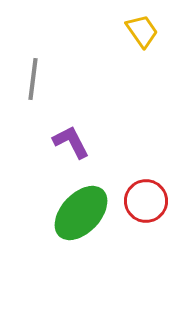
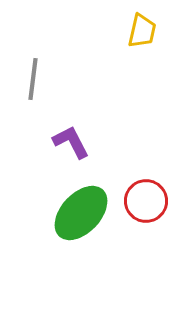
yellow trapezoid: rotated 48 degrees clockwise
